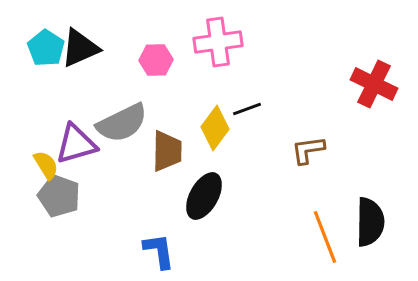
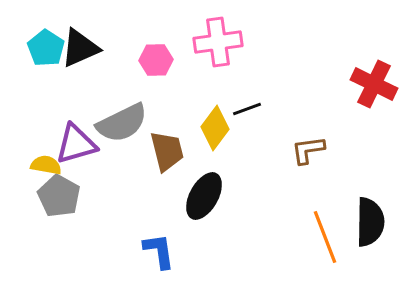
brown trapezoid: rotated 15 degrees counterclockwise
yellow semicircle: rotated 48 degrees counterclockwise
gray pentagon: rotated 9 degrees clockwise
